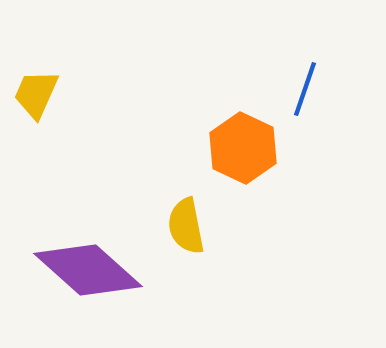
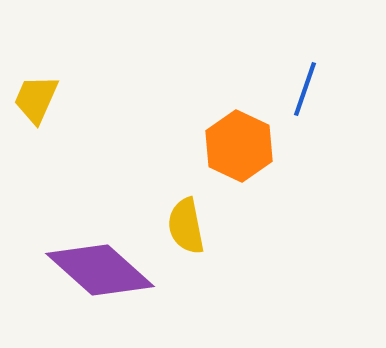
yellow trapezoid: moved 5 px down
orange hexagon: moved 4 px left, 2 px up
purple diamond: moved 12 px right
